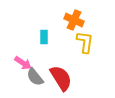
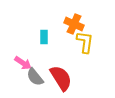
orange cross: moved 4 px down
